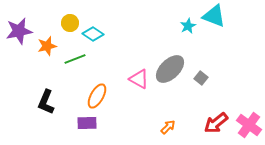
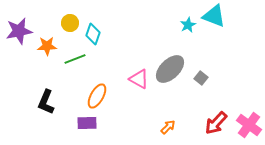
cyan star: moved 1 px up
cyan diamond: rotated 75 degrees clockwise
orange star: rotated 12 degrees clockwise
red arrow: rotated 10 degrees counterclockwise
